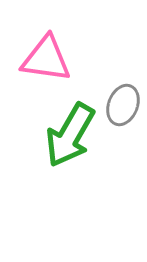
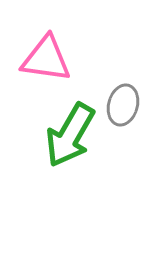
gray ellipse: rotated 6 degrees counterclockwise
